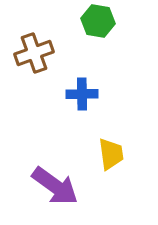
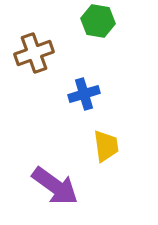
blue cross: moved 2 px right; rotated 16 degrees counterclockwise
yellow trapezoid: moved 5 px left, 8 px up
